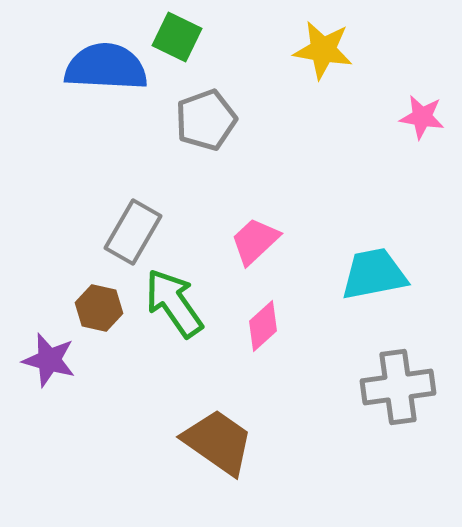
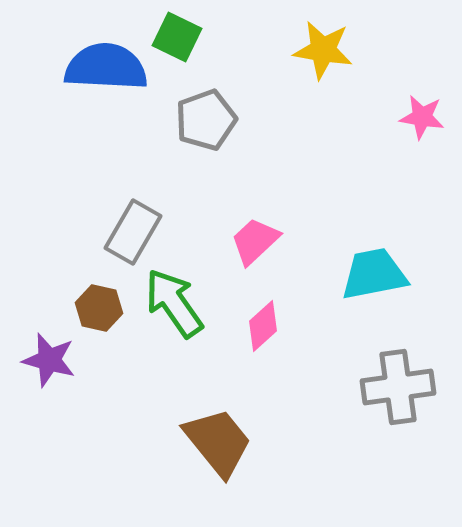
brown trapezoid: rotated 16 degrees clockwise
